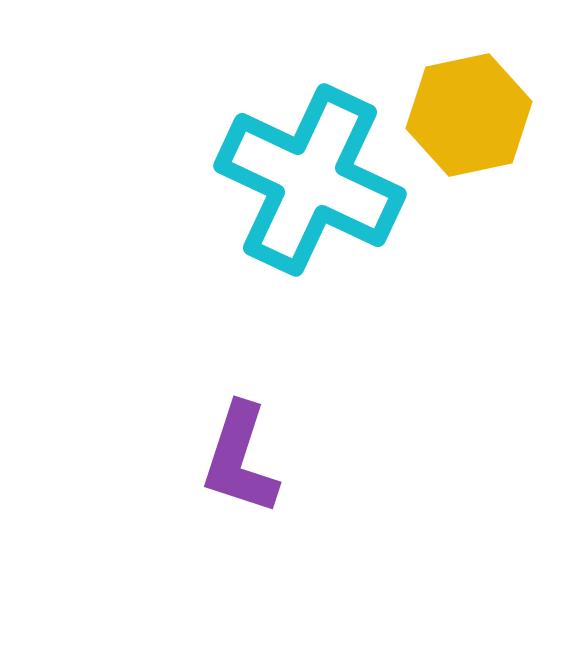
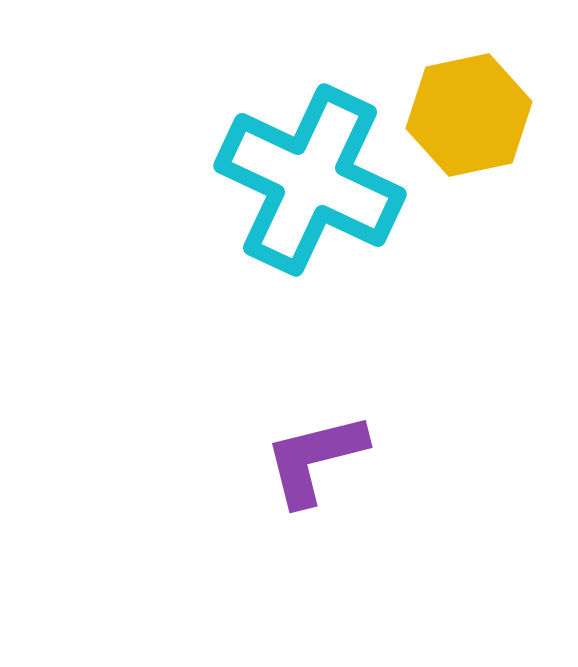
purple L-shape: moved 75 px right; rotated 58 degrees clockwise
